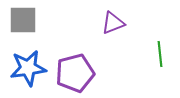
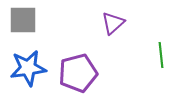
purple triangle: rotated 20 degrees counterclockwise
green line: moved 1 px right, 1 px down
purple pentagon: moved 3 px right
